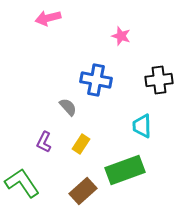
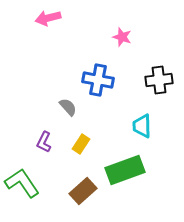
pink star: moved 1 px right, 1 px down
blue cross: moved 2 px right
